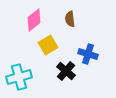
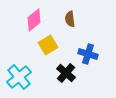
black cross: moved 2 px down
cyan cross: rotated 25 degrees counterclockwise
